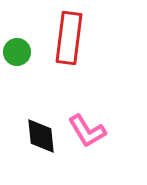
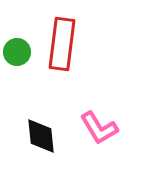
red rectangle: moved 7 px left, 6 px down
pink L-shape: moved 12 px right, 3 px up
